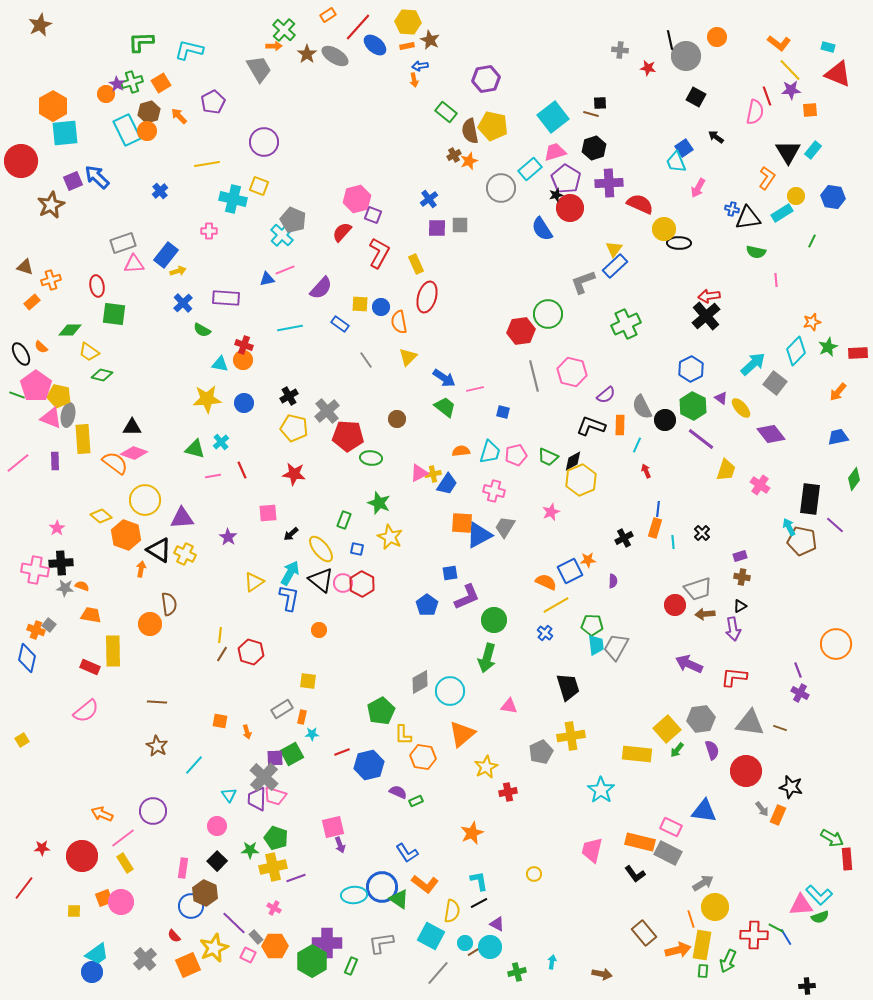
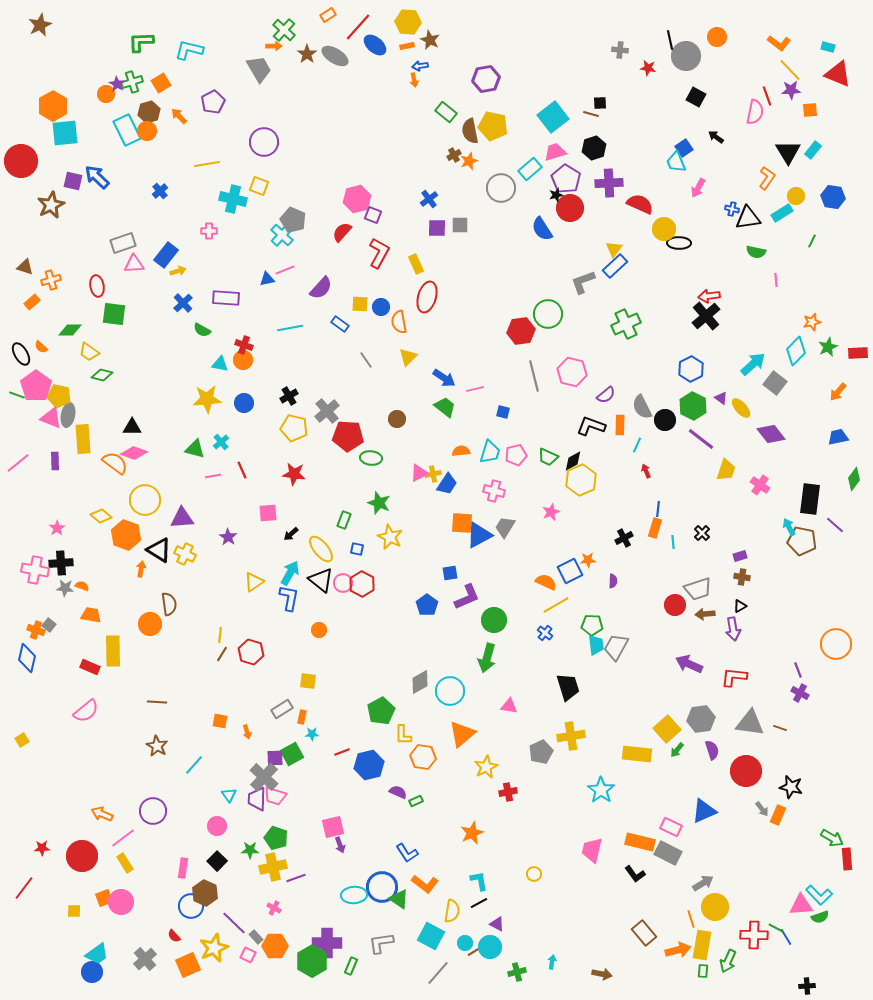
purple square at (73, 181): rotated 36 degrees clockwise
blue triangle at (704, 811): rotated 32 degrees counterclockwise
